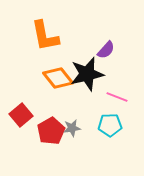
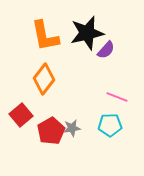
black star: moved 41 px up
orange diamond: moved 14 px left, 1 px down; rotated 76 degrees clockwise
